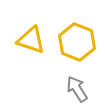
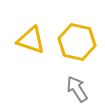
yellow hexagon: rotated 9 degrees counterclockwise
